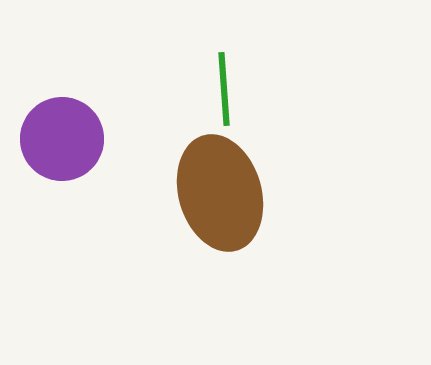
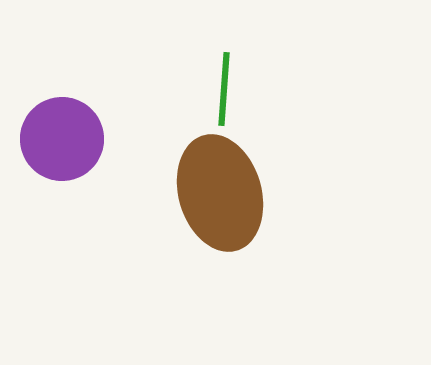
green line: rotated 8 degrees clockwise
